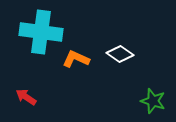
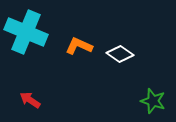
cyan cross: moved 15 px left; rotated 15 degrees clockwise
orange L-shape: moved 3 px right, 13 px up
red arrow: moved 4 px right, 3 px down
